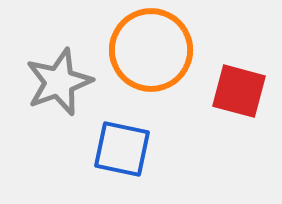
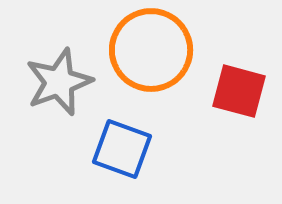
blue square: rotated 8 degrees clockwise
